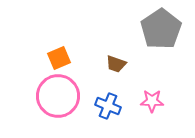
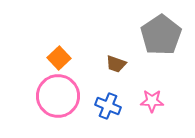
gray pentagon: moved 6 px down
orange square: rotated 20 degrees counterclockwise
